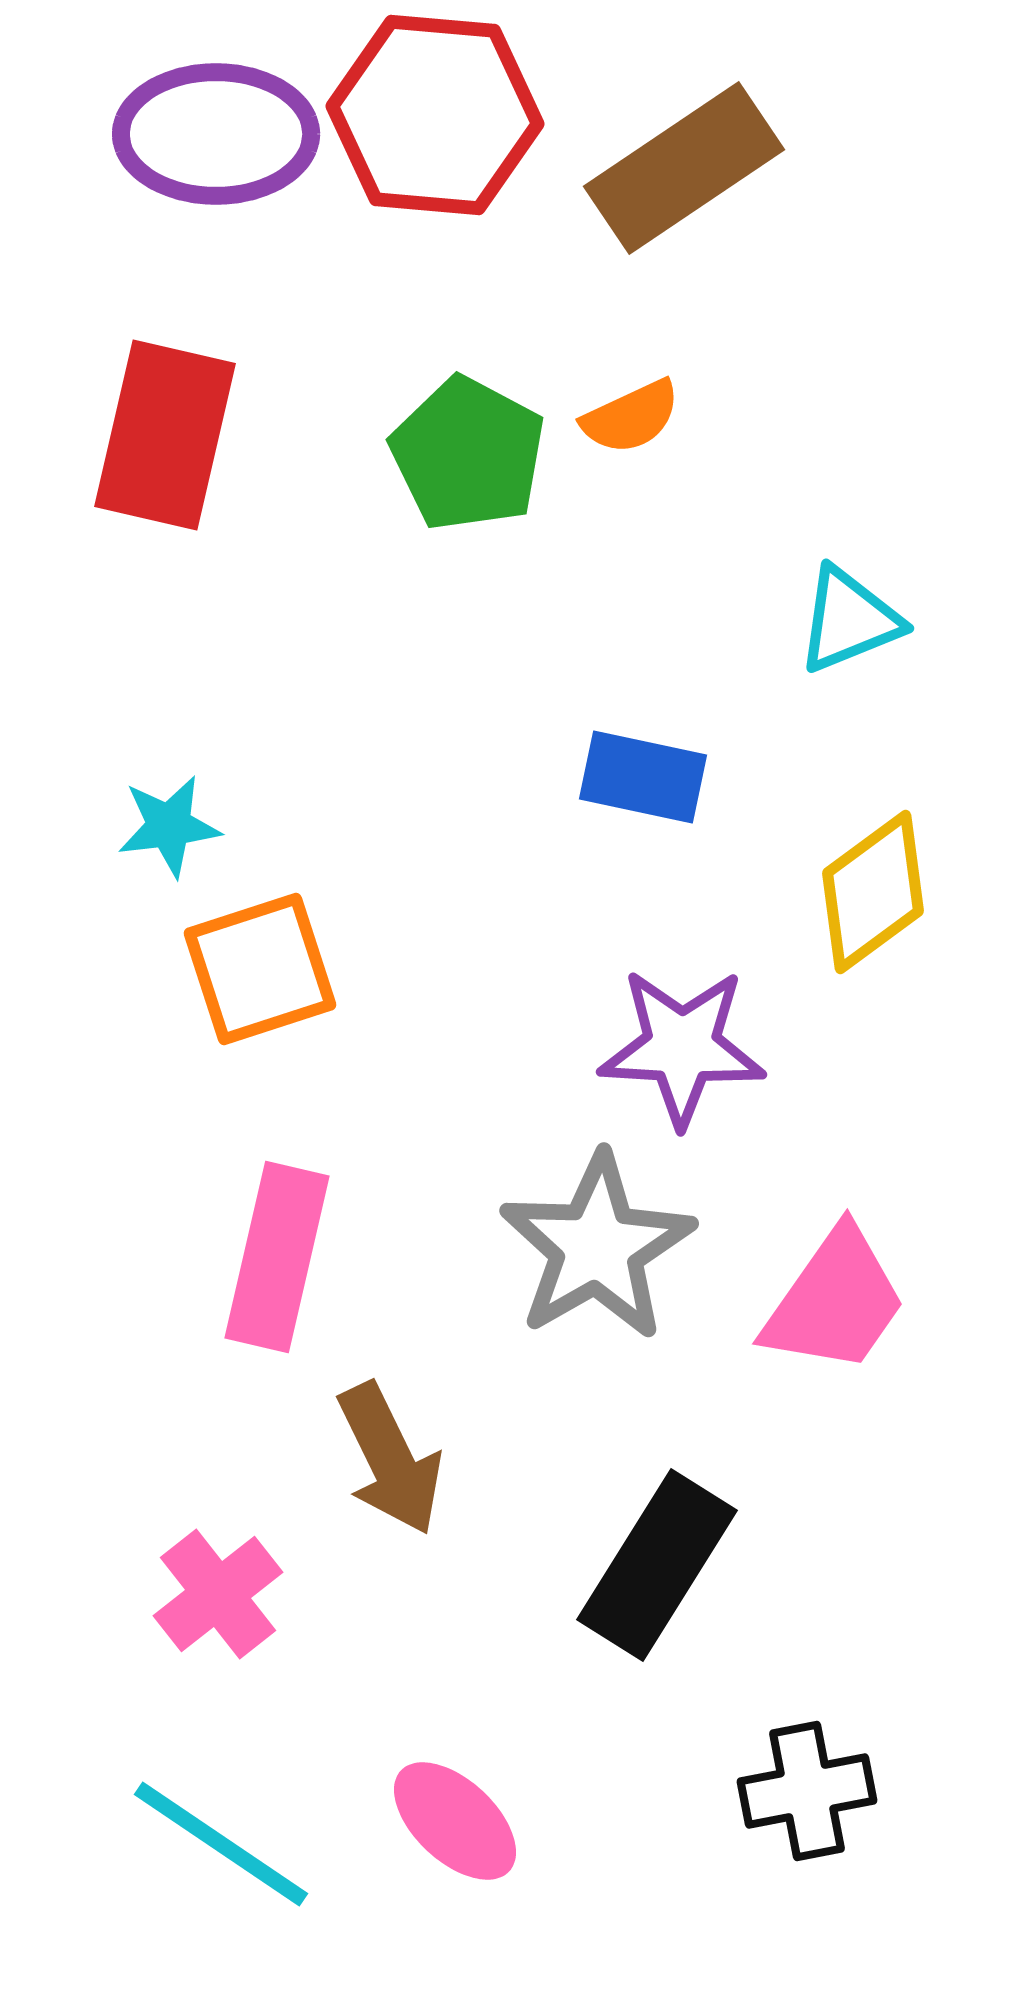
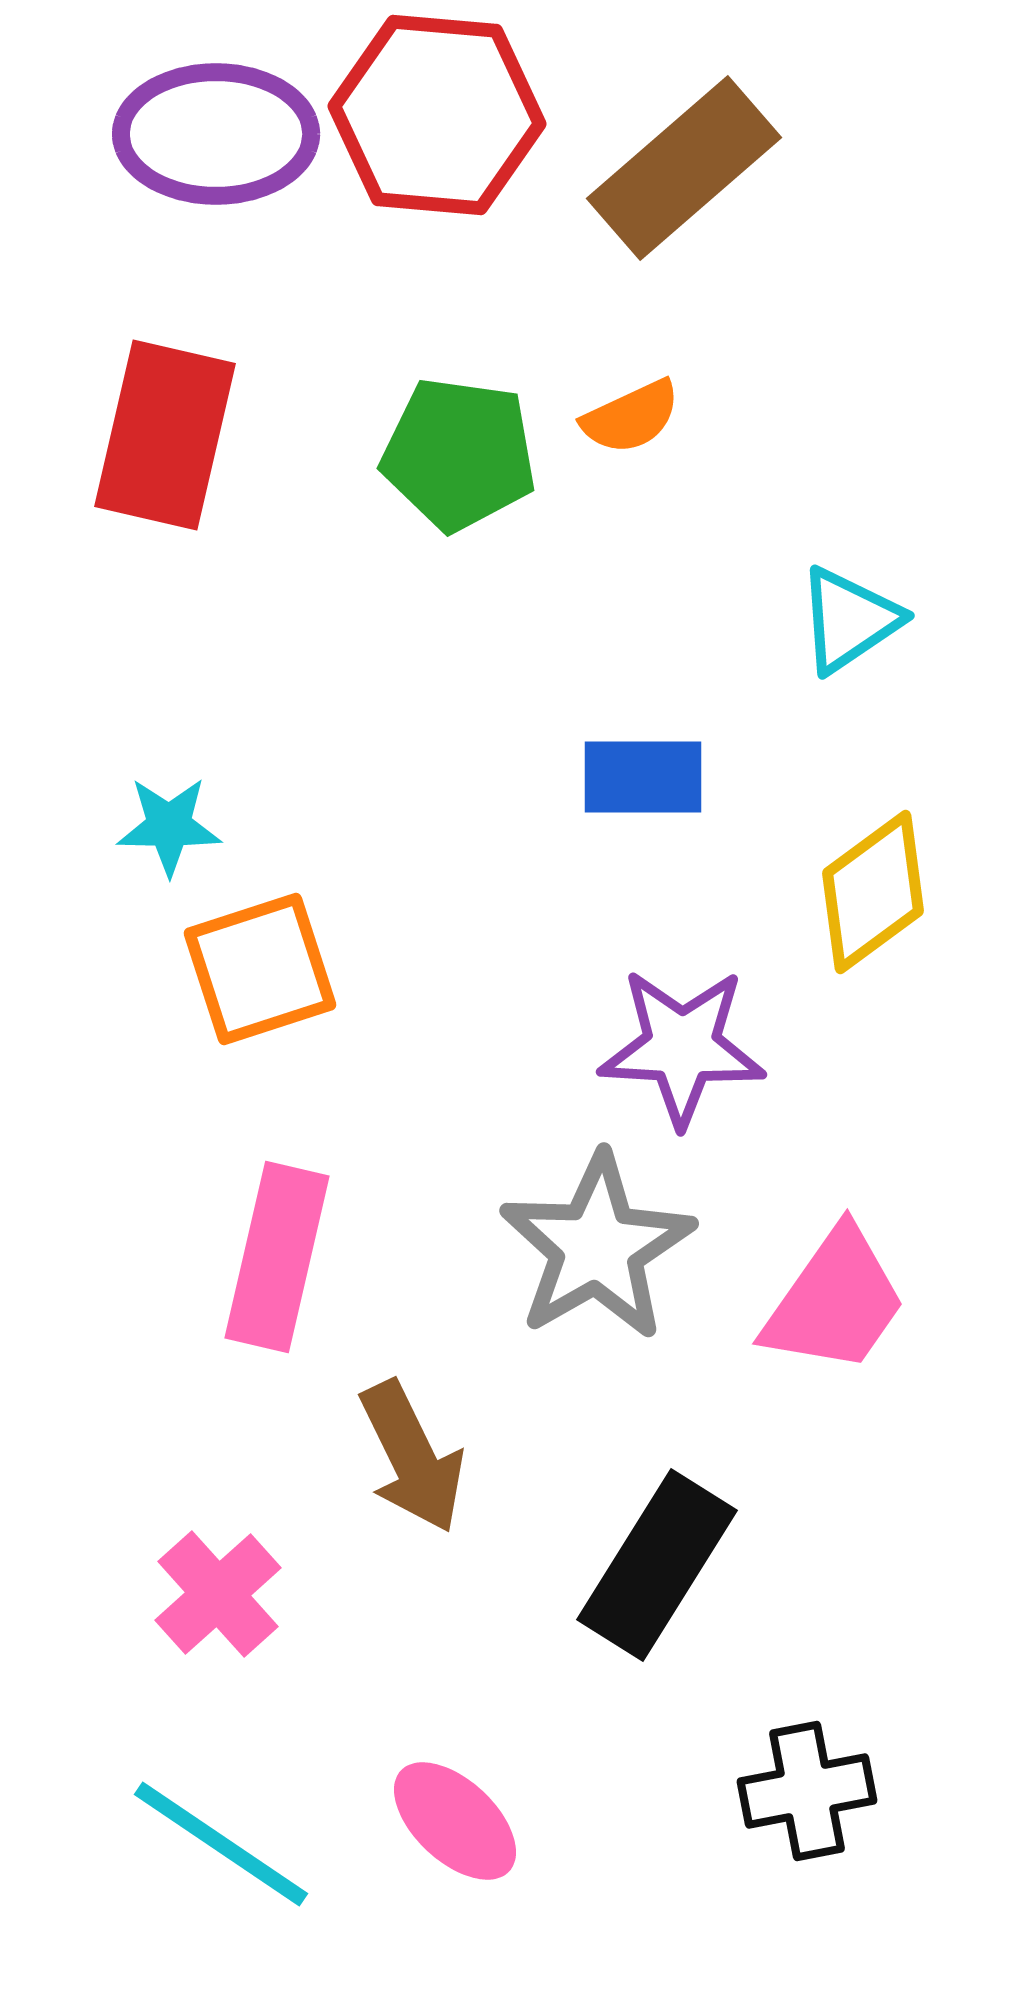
red hexagon: moved 2 px right
brown rectangle: rotated 7 degrees counterclockwise
green pentagon: moved 9 px left; rotated 20 degrees counterclockwise
cyan triangle: rotated 12 degrees counterclockwise
blue rectangle: rotated 12 degrees counterclockwise
cyan star: rotated 8 degrees clockwise
brown arrow: moved 22 px right, 2 px up
pink cross: rotated 4 degrees counterclockwise
